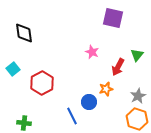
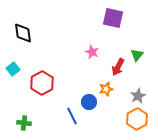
black diamond: moved 1 px left
orange hexagon: rotated 15 degrees clockwise
